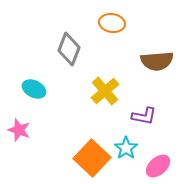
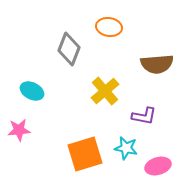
orange ellipse: moved 3 px left, 4 px down
brown semicircle: moved 3 px down
cyan ellipse: moved 2 px left, 2 px down
pink star: rotated 25 degrees counterclockwise
cyan star: rotated 25 degrees counterclockwise
orange square: moved 7 px left, 4 px up; rotated 30 degrees clockwise
pink ellipse: rotated 25 degrees clockwise
